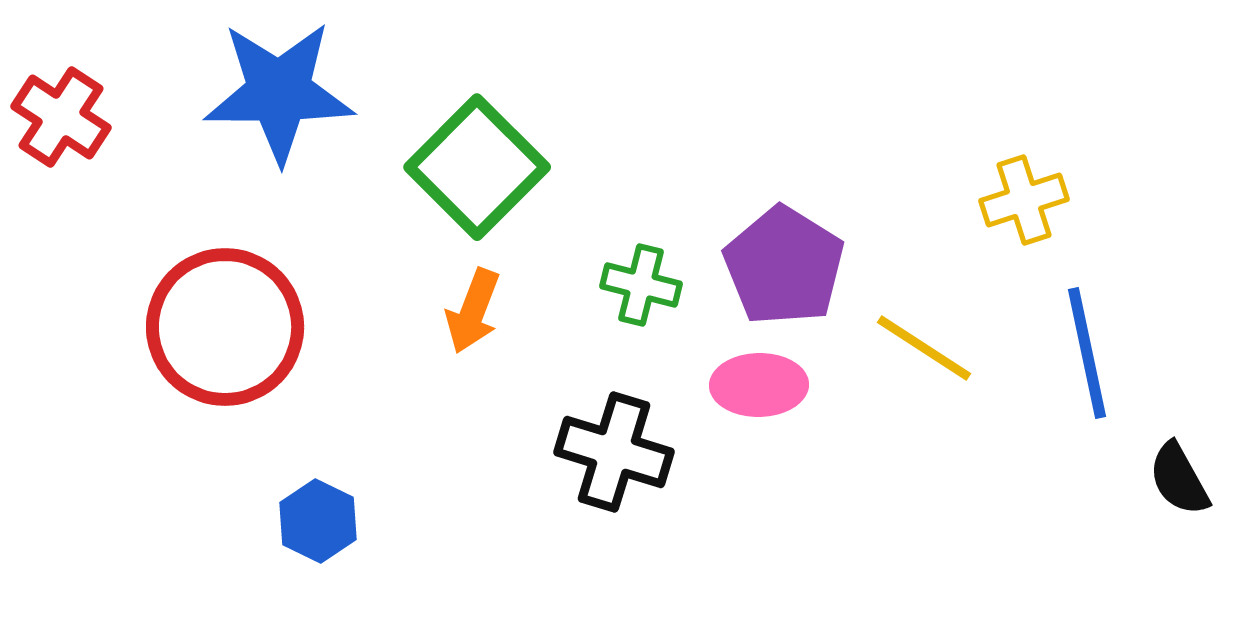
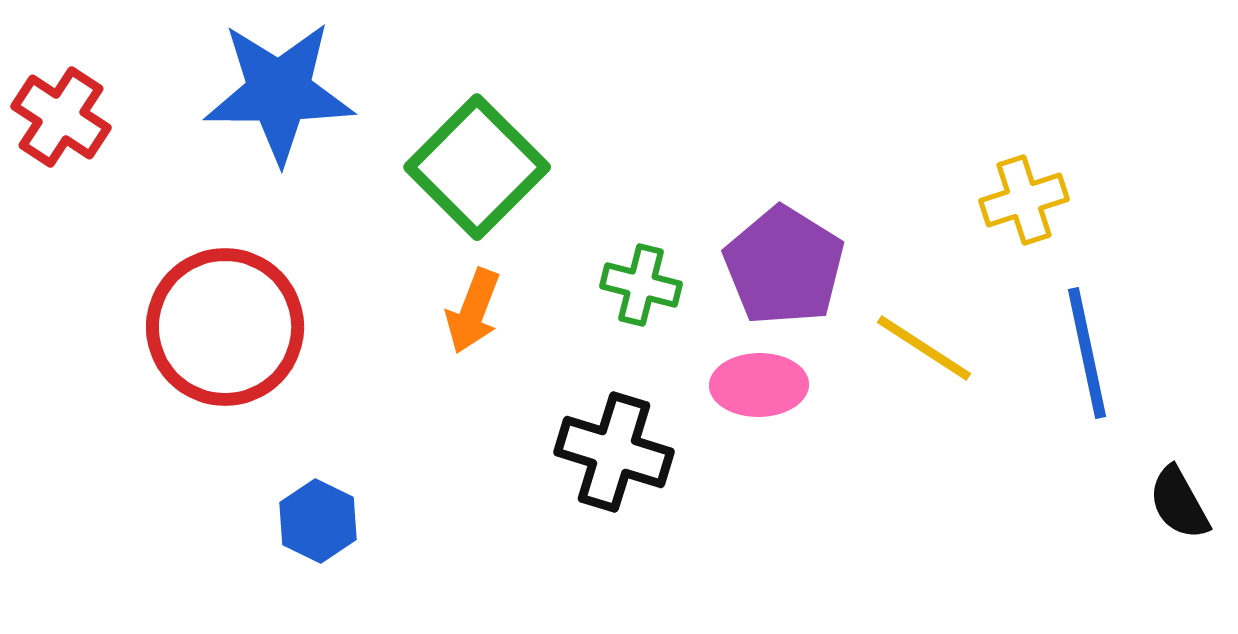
black semicircle: moved 24 px down
